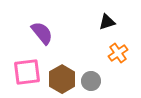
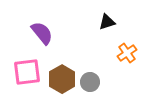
orange cross: moved 9 px right
gray circle: moved 1 px left, 1 px down
